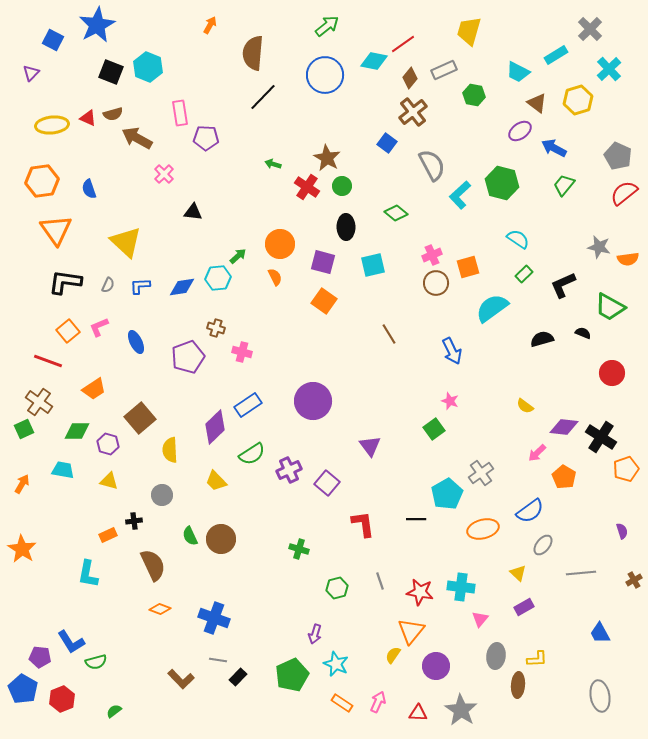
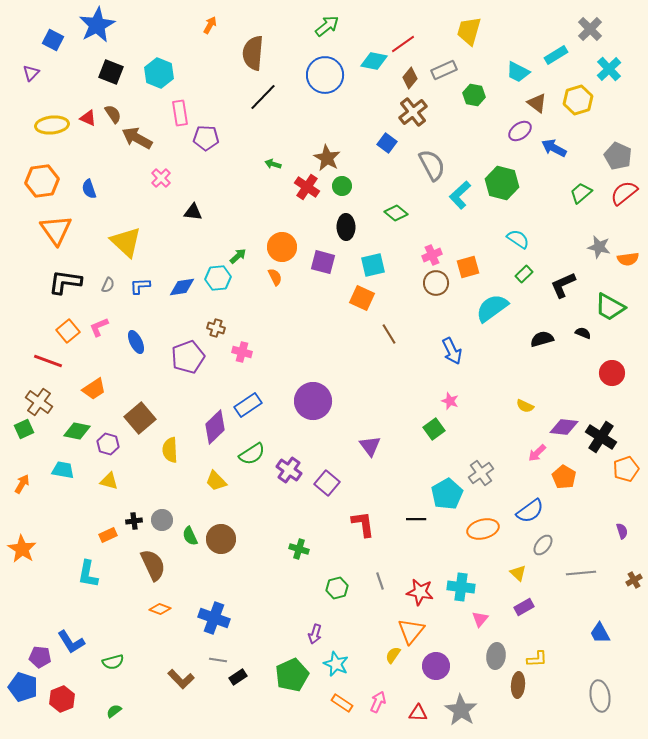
cyan hexagon at (148, 67): moved 11 px right, 6 px down
brown semicircle at (113, 114): rotated 108 degrees counterclockwise
pink cross at (164, 174): moved 3 px left, 4 px down
green trapezoid at (564, 185): moved 17 px right, 8 px down; rotated 10 degrees clockwise
orange circle at (280, 244): moved 2 px right, 3 px down
orange square at (324, 301): moved 38 px right, 3 px up; rotated 10 degrees counterclockwise
yellow semicircle at (525, 406): rotated 12 degrees counterclockwise
green diamond at (77, 431): rotated 12 degrees clockwise
purple cross at (289, 470): rotated 30 degrees counterclockwise
gray circle at (162, 495): moved 25 px down
green semicircle at (96, 662): moved 17 px right
black rectangle at (238, 677): rotated 12 degrees clockwise
blue pentagon at (23, 689): moved 2 px up; rotated 12 degrees counterclockwise
